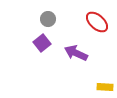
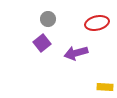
red ellipse: moved 1 px down; rotated 55 degrees counterclockwise
purple arrow: rotated 40 degrees counterclockwise
